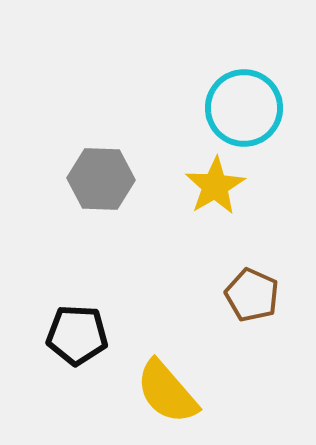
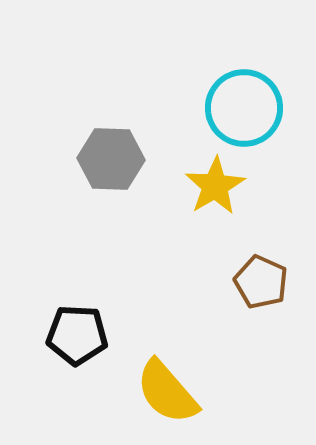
gray hexagon: moved 10 px right, 20 px up
brown pentagon: moved 9 px right, 13 px up
